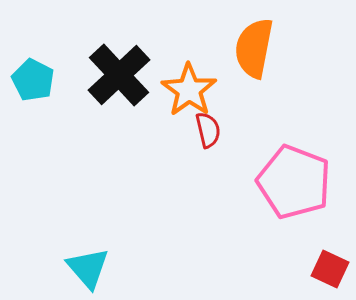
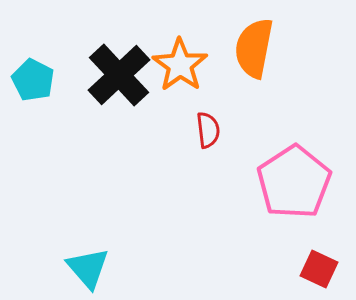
orange star: moved 9 px left, 25 px up
red semicircle: rotated 6 degrees clockwise
pink pentagon: rotated 18 degrees clockwise
red square: moved 11 px left
